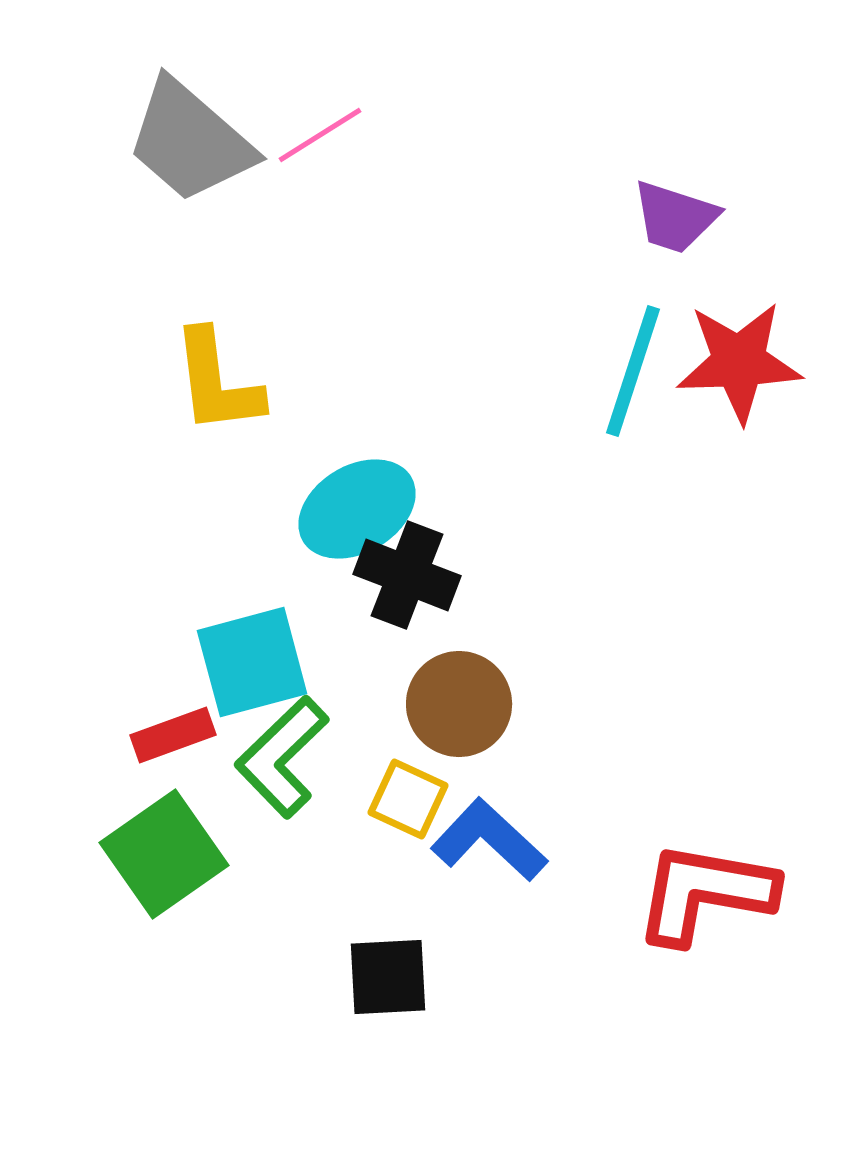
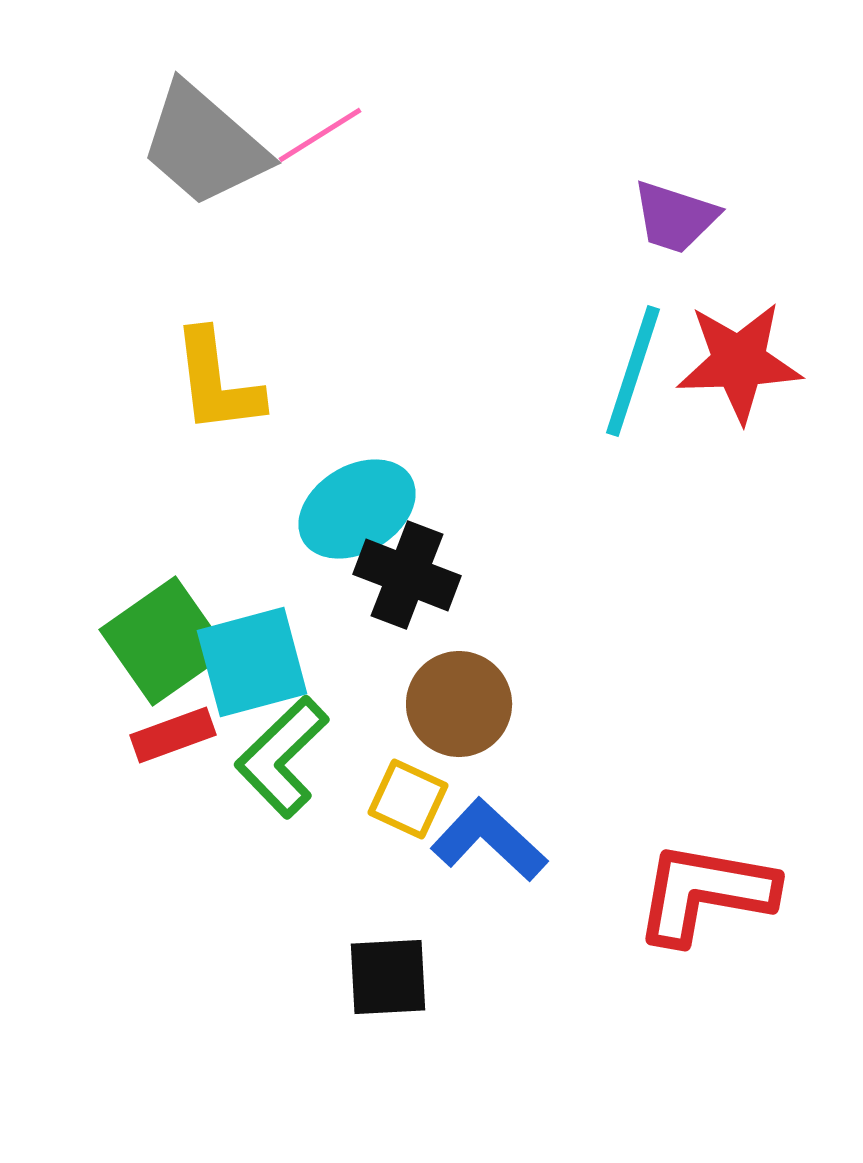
gray trapezoid: moved 14 px right, 4 px down
green square: moved 213 px up
